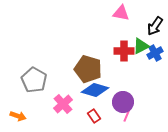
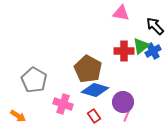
black arrow: rotated 102 degrees clockwise
green triangle: rotated 12 degrees counterclockwise
blue cross: moved 2 px left, 2 px up
brown pentagon: rotated 12 degrees clockwise
pink cross: rotated 30 degrees counterclockwise
orange arrow: rotated 14 degrees clockwise
